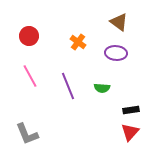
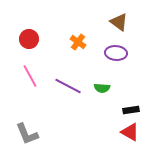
red circle: moved 3 px down
purple line: rotated 40 degrees counterclockwise
red triangle: rotated 42 degrees counterclockwise
